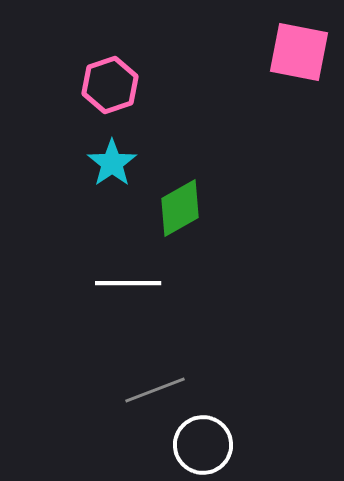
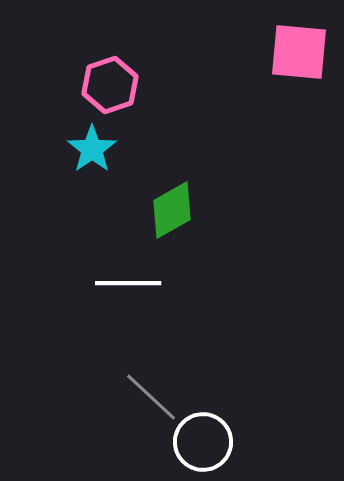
pink square: rotated 6 degrees counterclockwise
cyan star: moved 20 px left, 14 px up
green diamond: moved 8 px left, 2 px down
gray line: moved 4 px left, 7 px down; rotated 64 degrees clockwise
white circle: moved 3 px up
